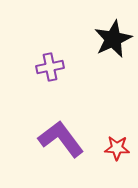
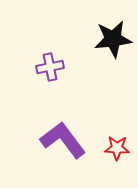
black star: rotated 18 degrees clockwise
purple L-shape: moved 2 px right, 1 px down
